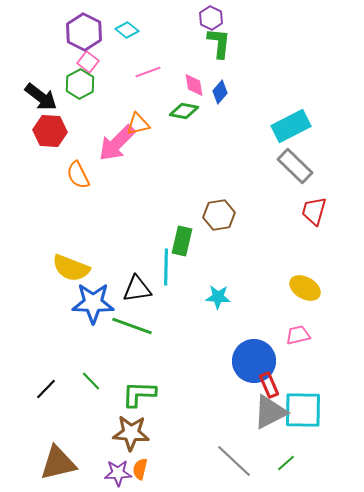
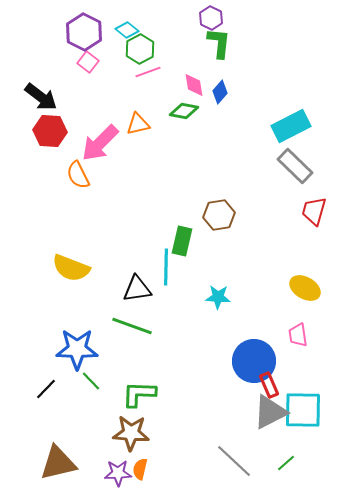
green hexagon at (80, 84): moved 60 px right, 35 px up
pink arrow at (117, 143): moved 17 px left
blue star at (93, 303): moved 16 px left, 46 px down
pink trapezoid at (298, 335): rotated 85 degrees counterclockwise
